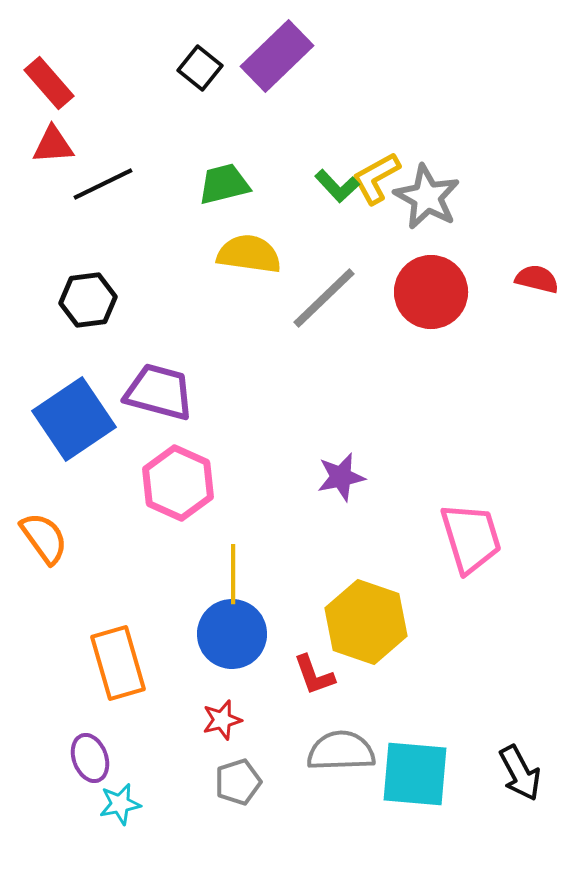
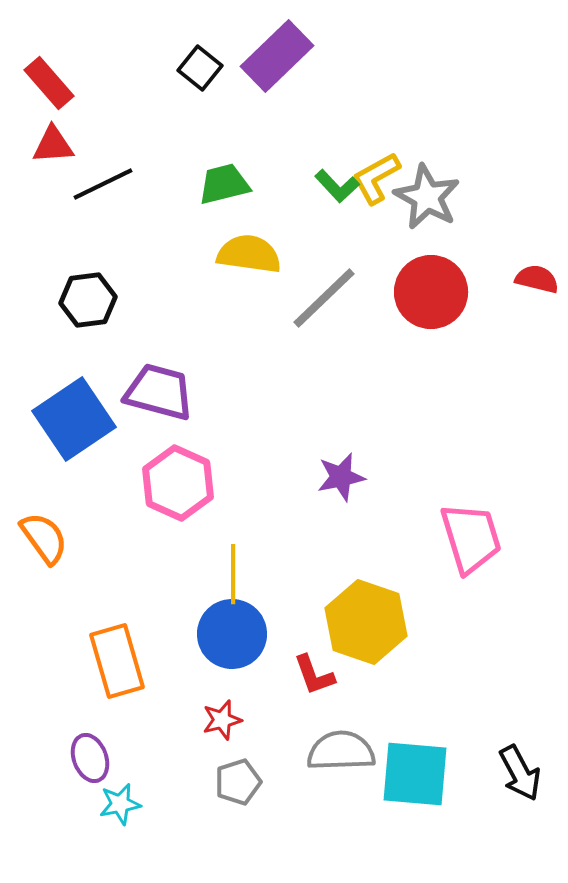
orange rectangle: moved 1 px left, 2 px up
